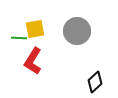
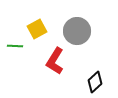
yellow square: moved 2 px right; rotated 18 degrees counterclockwise
green line: moved 4 px left, 8 px down
red L-shape: moved 22 px right
